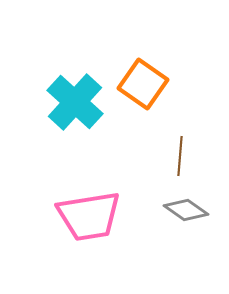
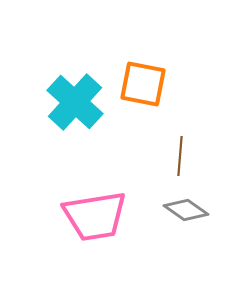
orange square: rotated 24 degrees counterclockwise
pink trapezoid: moved 6 px right
